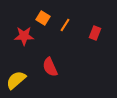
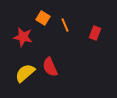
orange line: rotated 56 degrees counterclockwise
red star: moved 1 px left, 1 px down; rotated 12 degrees clockwise
yellow semicircle: moved 9 px right, 7 px up
